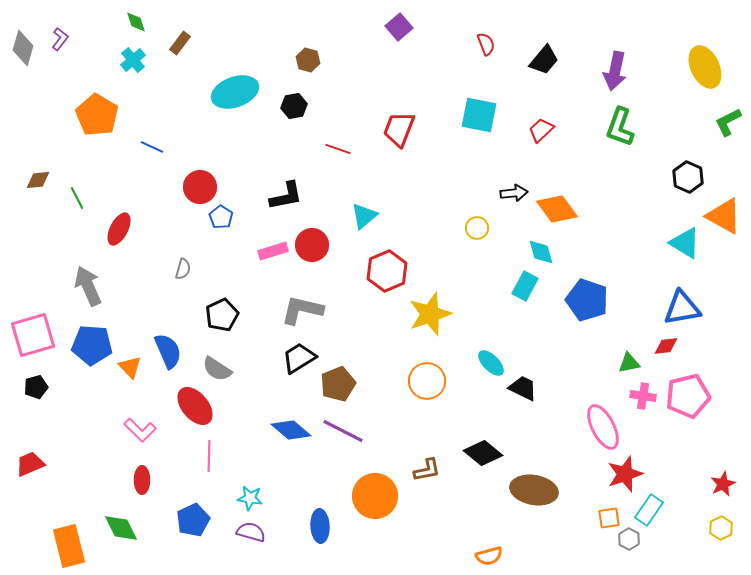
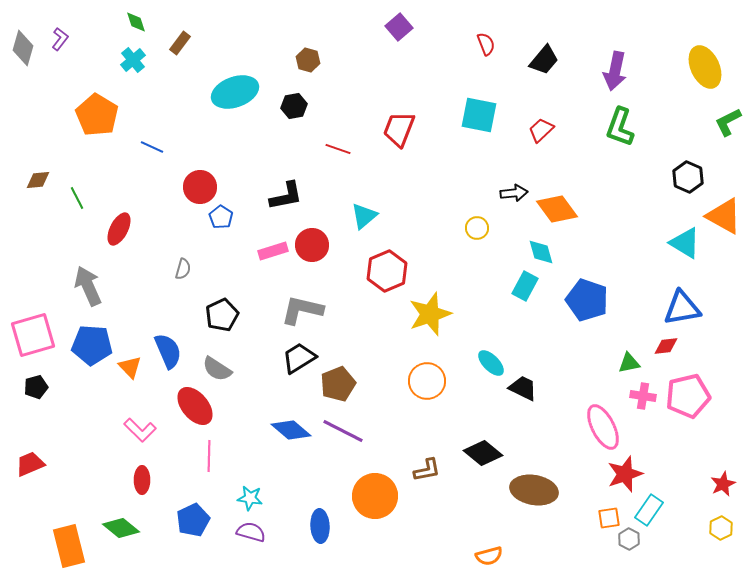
green diamond at (121, 528): rotated 24 degrees counterclockwise
